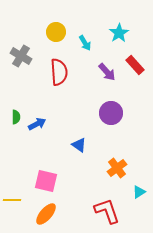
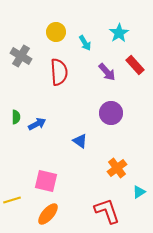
blue triangle: moved 1 px right, 4 px up
yellow line: rotated 18 degrees counterclockwise
orange ellipse: moved 2 px right
